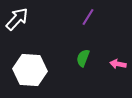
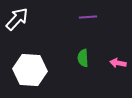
purple line: rotated 54 degrees clockwise
green semicircle: rotated 24 degrees counterclockwise
pink arrow: moved 1 px up
